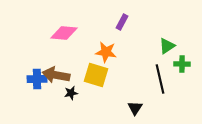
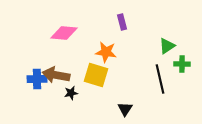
purple rectangle: rotated 42 degrees counterclockwise
black triangle: moved 10 px left, 1 px down
